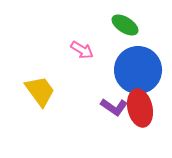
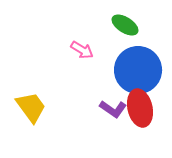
yellow trapezoid: moved 9 px left, 16 px down
purple L-shape: moved 1 px left, 2 px down
